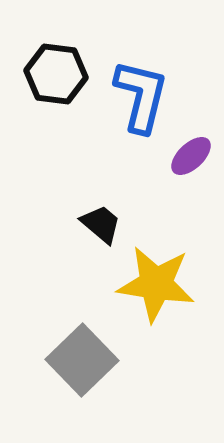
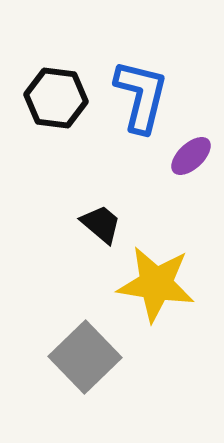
black hexagon: moved 24 px down
gray square: moved 3 px right, 3 px up
